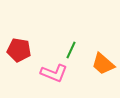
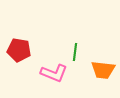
green line: moved 4 px right, 2 px down; rotated 18 degrees counterclockwise
orange trapezoid: moved 6 px down; rotated 35 degrees counterclockwise
